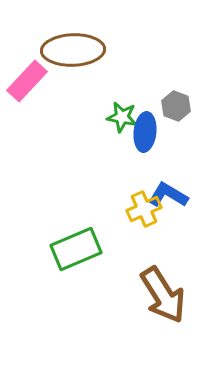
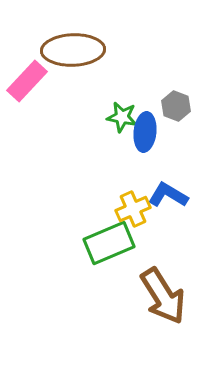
yellow cross: moved 11 px left
green rectangle: moved 33 px right, 6 px up
brown arrow: moved 1 px down
